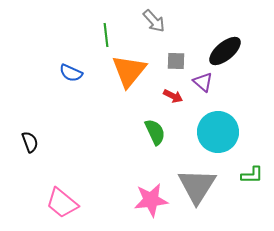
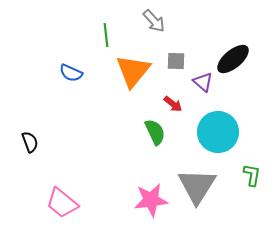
black ellipse: moved 8 px right, 8 px down
orange triangle: moved 4 px right
red arrow: moved 8 px down; rotated 12 degrees clockwise
green L-shape: rotated 80 degrees counterclockwise
